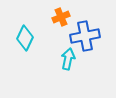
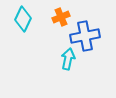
cyan diamond: moved 2 px left, 19 px up
